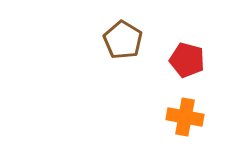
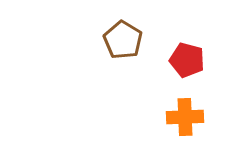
orange cross: rotated 12 degrees counterclockwise
